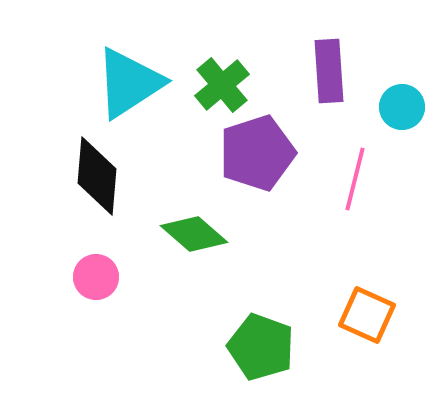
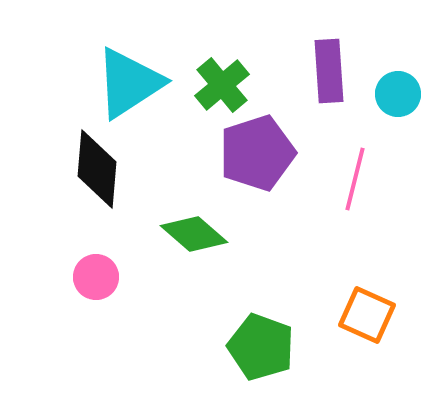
cyan circle: moved 4 px left, 13 px up
black diamond: moved 7 px up
